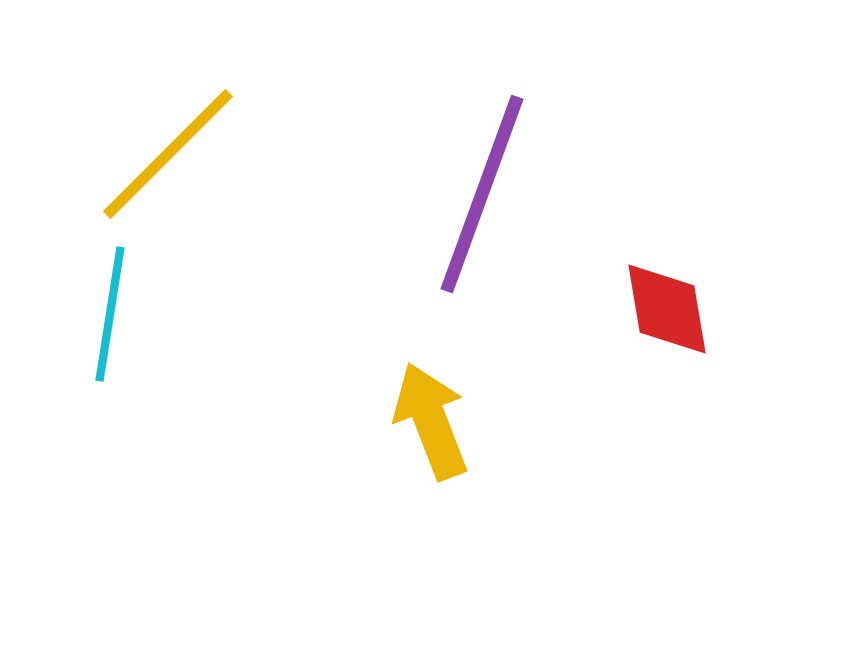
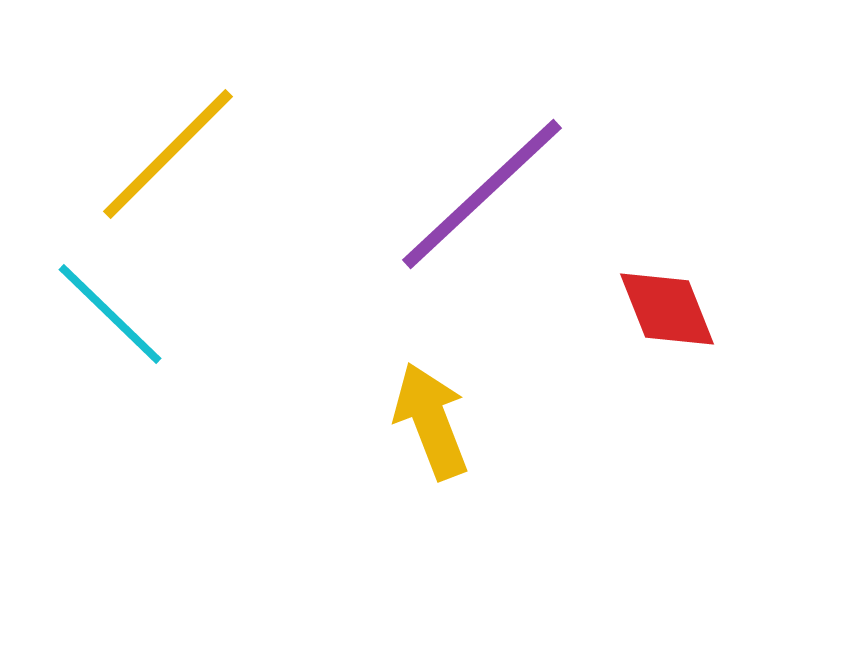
purple line: rotated 27 degrees clockwise
red diamond: rotated 12 degrees counterclockwise
cyan line: rotated 55 degrees counterclockwise
